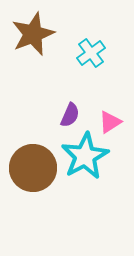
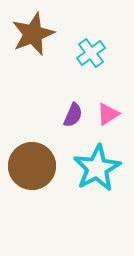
purple semicircle: moved 3 px right
pink triangle: moved 2 px left, 8 px up
cyan star: moved 12 px right, 12 px down
brown circle: moved 1 px left, 2 px up
